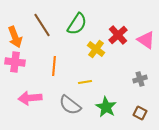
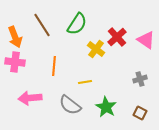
red cross: moved 1 px left, 2 px down
